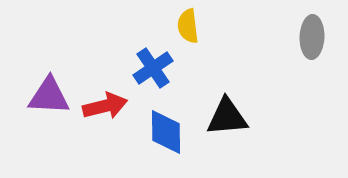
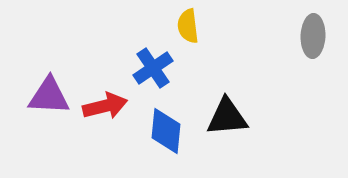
gray ellipse: moved 1 px right, 1 px up
blue diamond: moved 1 px up; rotated 6 degrees clockwise
